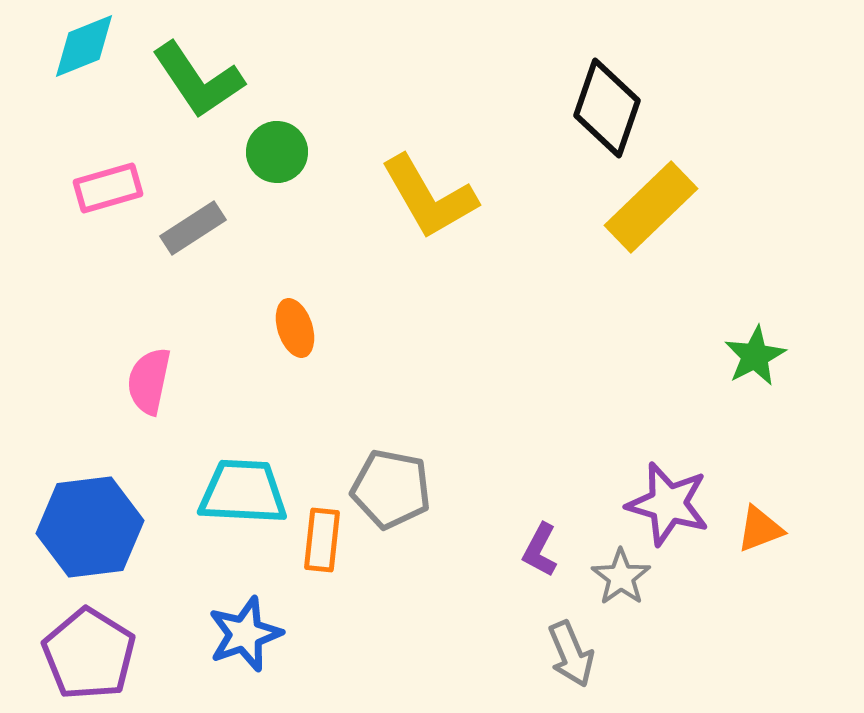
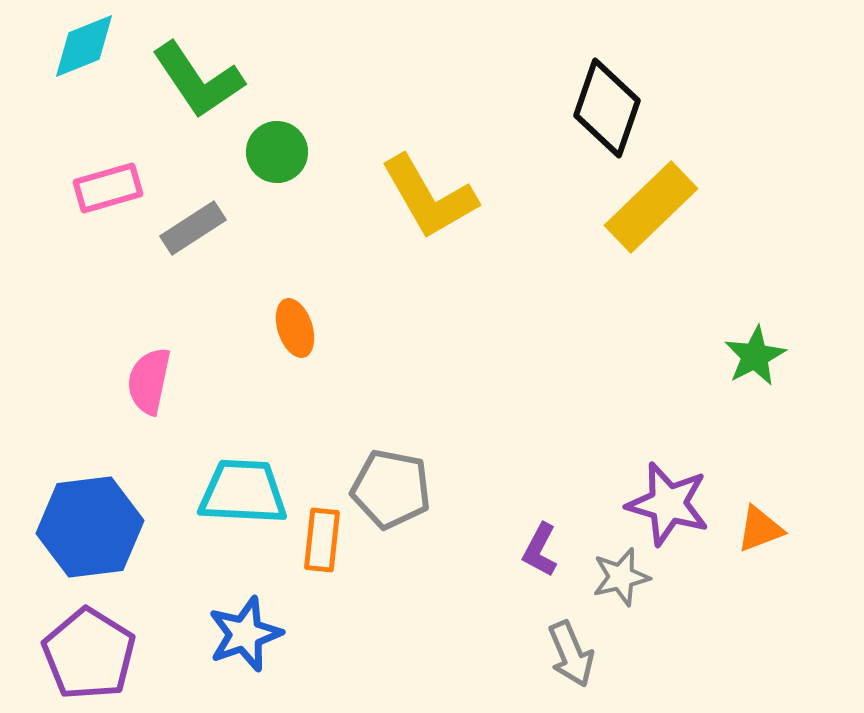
gray star: rotated 22 degrees clockwise
